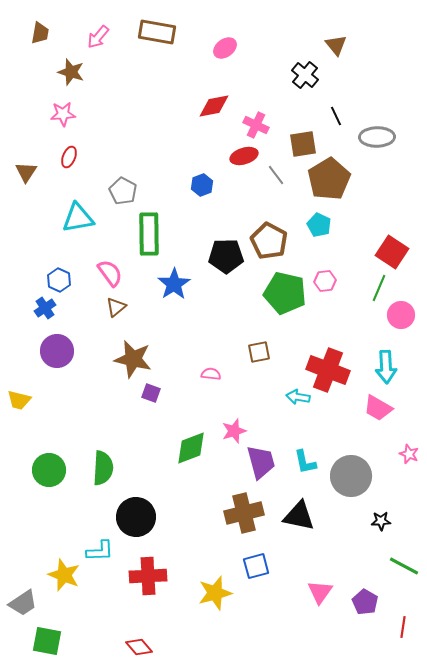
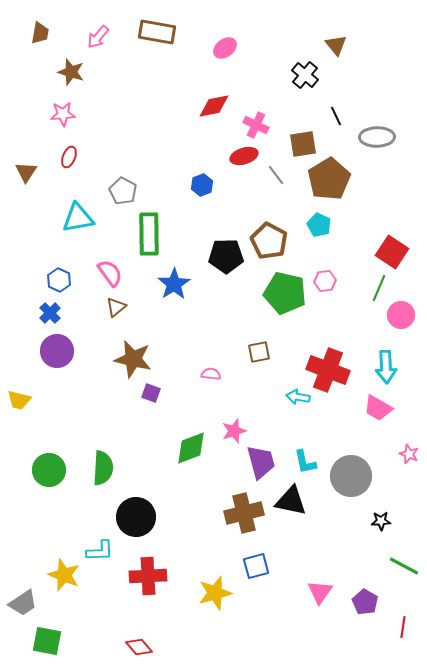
blue cross at (45, 308): moved 5 px right, 5 px down; rotated 10 degrees counterclockwise
black triangle at (299, 516): moved 8 px left, 15 px up
